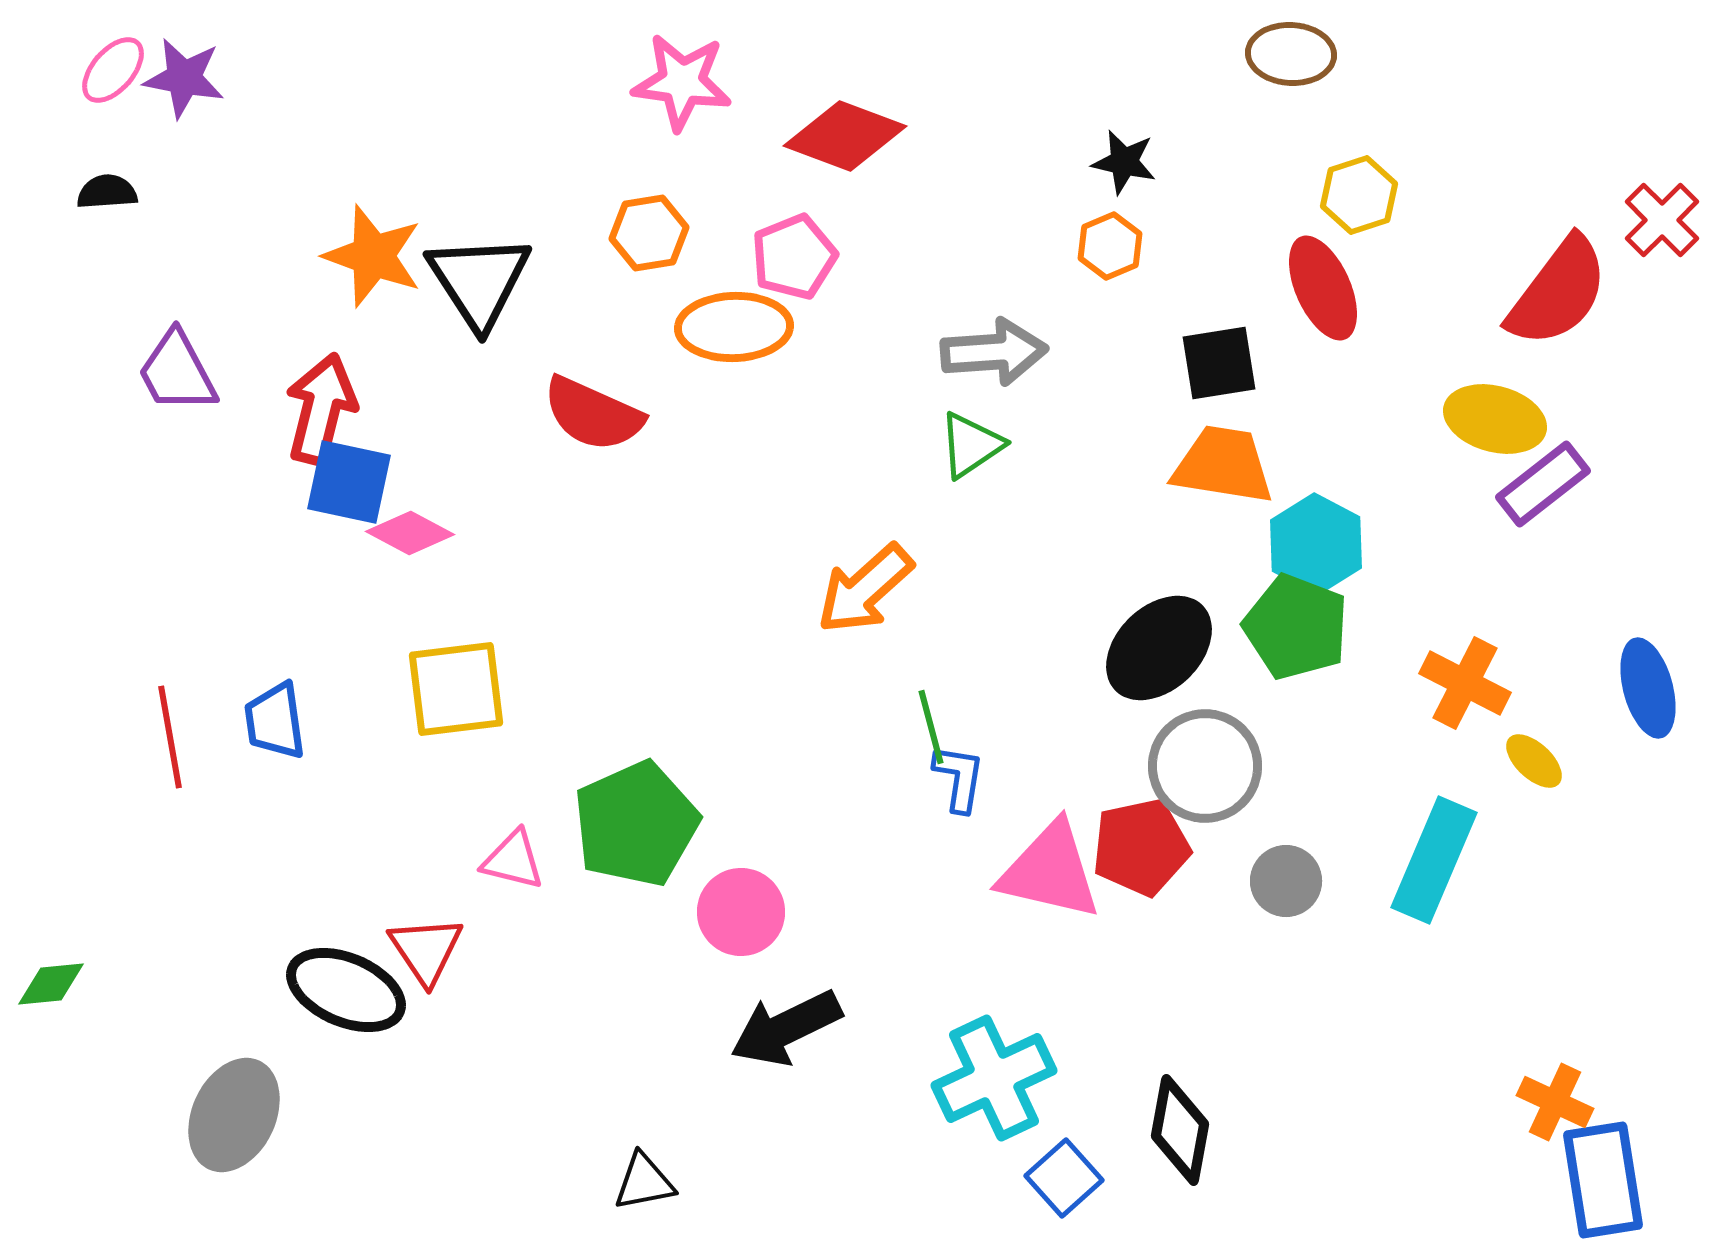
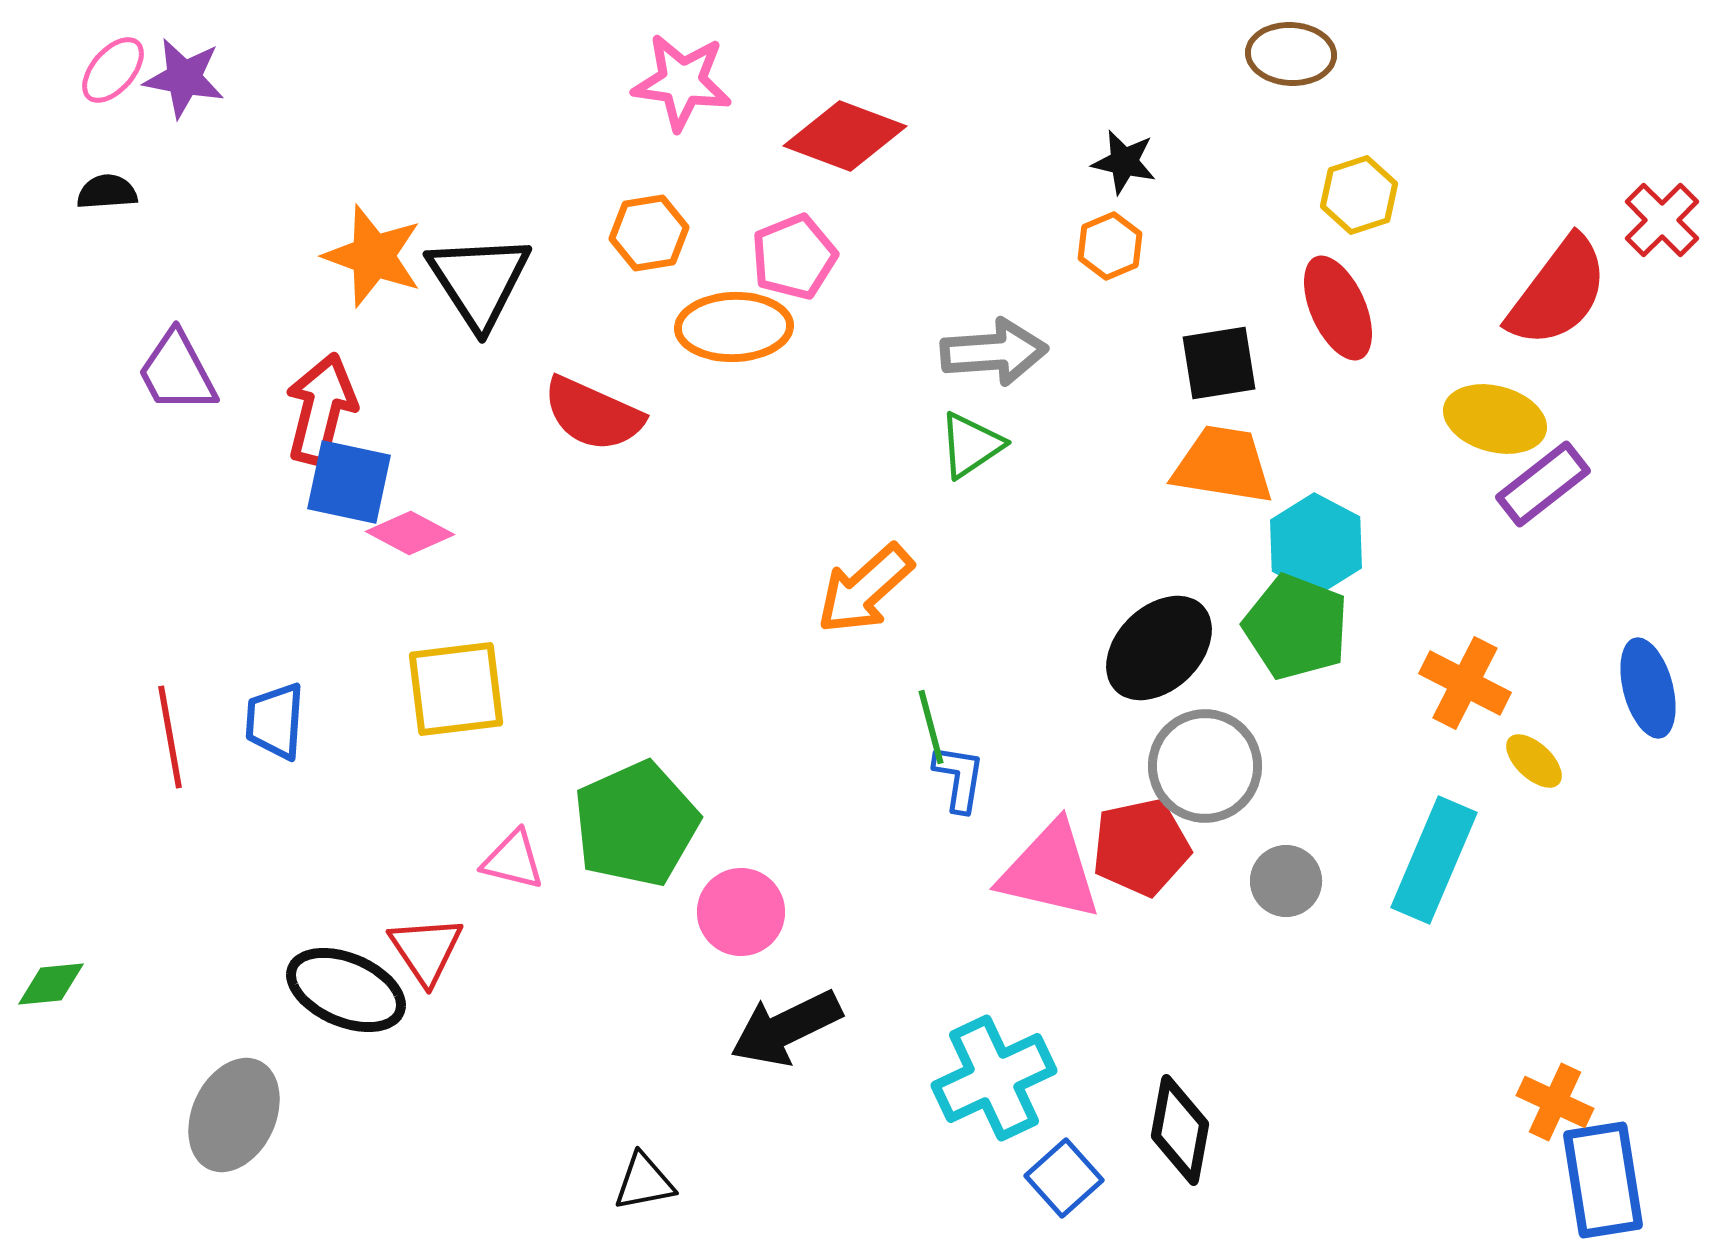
red ellipse at (1323, 288): moved 15 px right, 20 px down
blue trapezoid at (275, 721): rotated 12 degrees clockwise
